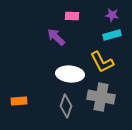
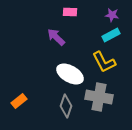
pink rectangle: moved 2 px left, 4 px up
cyan rectangle: moved 1 px left; rotated 12 degrees counterclockwise
yellow L-shape: moved 2 px right
white ellipse: rotated 24 degrees clockwise
gray cross: moved 2 px left
orange rectangle: rotated 35 degrees counterclockwise
